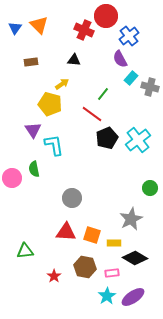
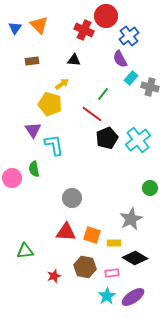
brown rectangle: moved 1 px right, 1 px up
red star: rotated 16 degrees clockwise
